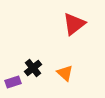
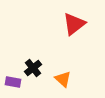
orange triangle: moved 2 px left, 6 px down
purple rectangle: rotated 28 degrees clockwise
